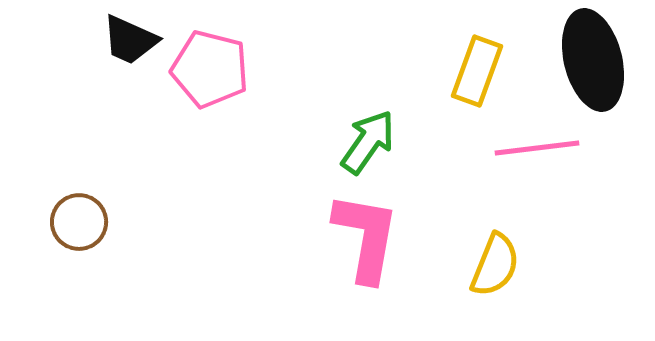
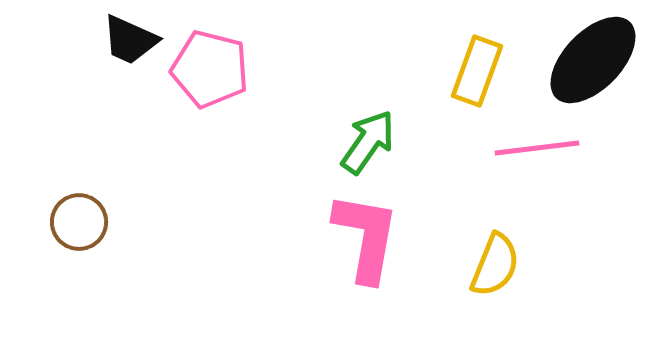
black ellipse: rotated 58 degrees clockwise
